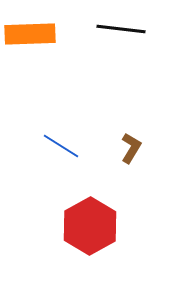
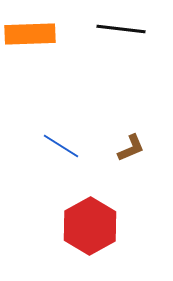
brown L-shape: rotated 36 degrees clockwise
